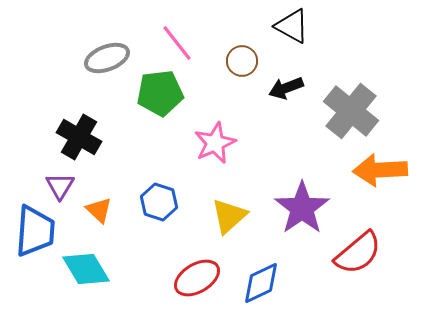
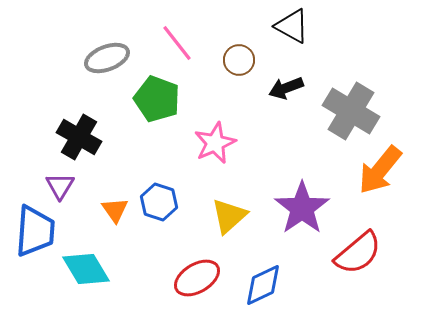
brown circle: moved 3 px left, 1 px up
green pentagon: moved 3 px left, 6 px down; rotated 27 degrees clockwise
gray cross: rotated 8 degrees counterclockwise
orange arrow: rotated 48 degrees counterclockwise
orange triangle: moved 16 px right; rotated 12 degrees clockwise
blue diamond: moved 2 px right, 2 px down
